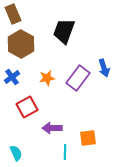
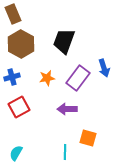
black trapezoid: moved 10 px down
blue cross: rotated 21 degrees clockwise
red square: moved 8 px left
purple arrow: moved 15 px right, 19 px up
orange square: rotated 24 degrees clockwise
cyan semicircle: rotated 126 degrees counterclockwise
